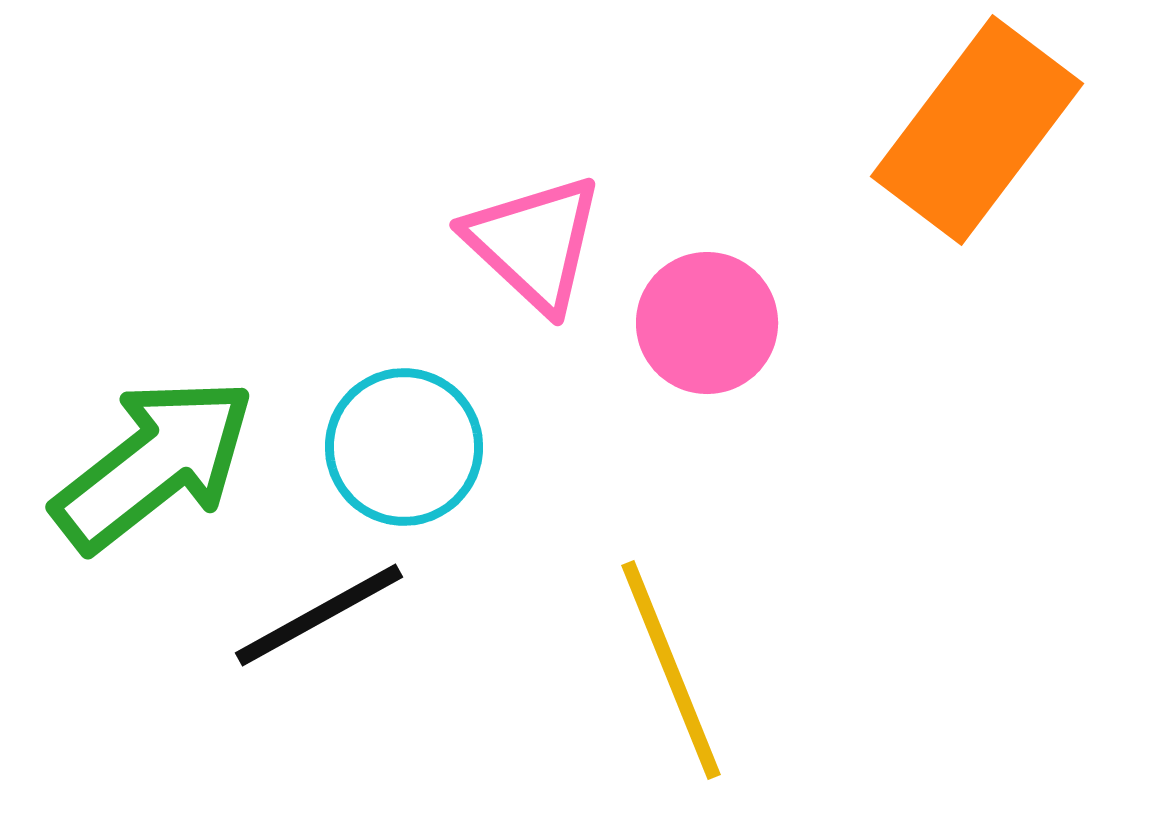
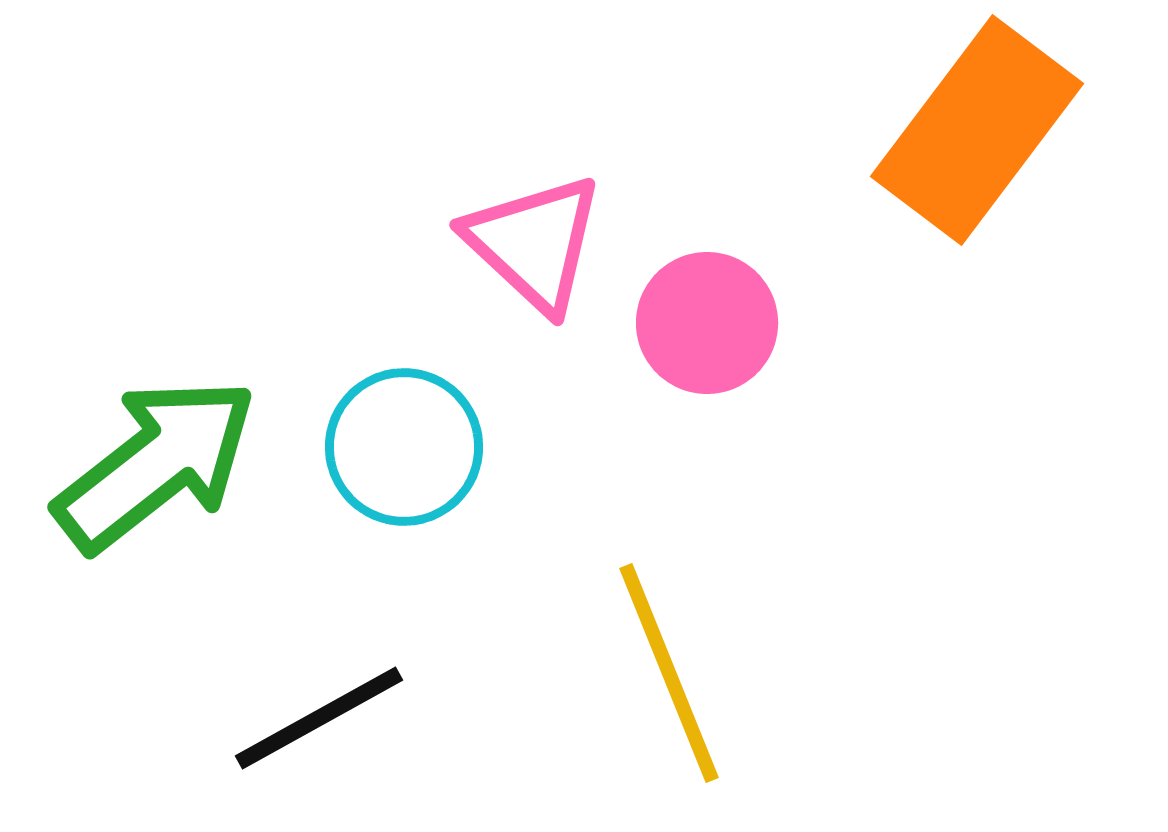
green arrow: moved 2 px right
black line: moved 103 px down
yellow line: moved 2 px left, 3 px down
